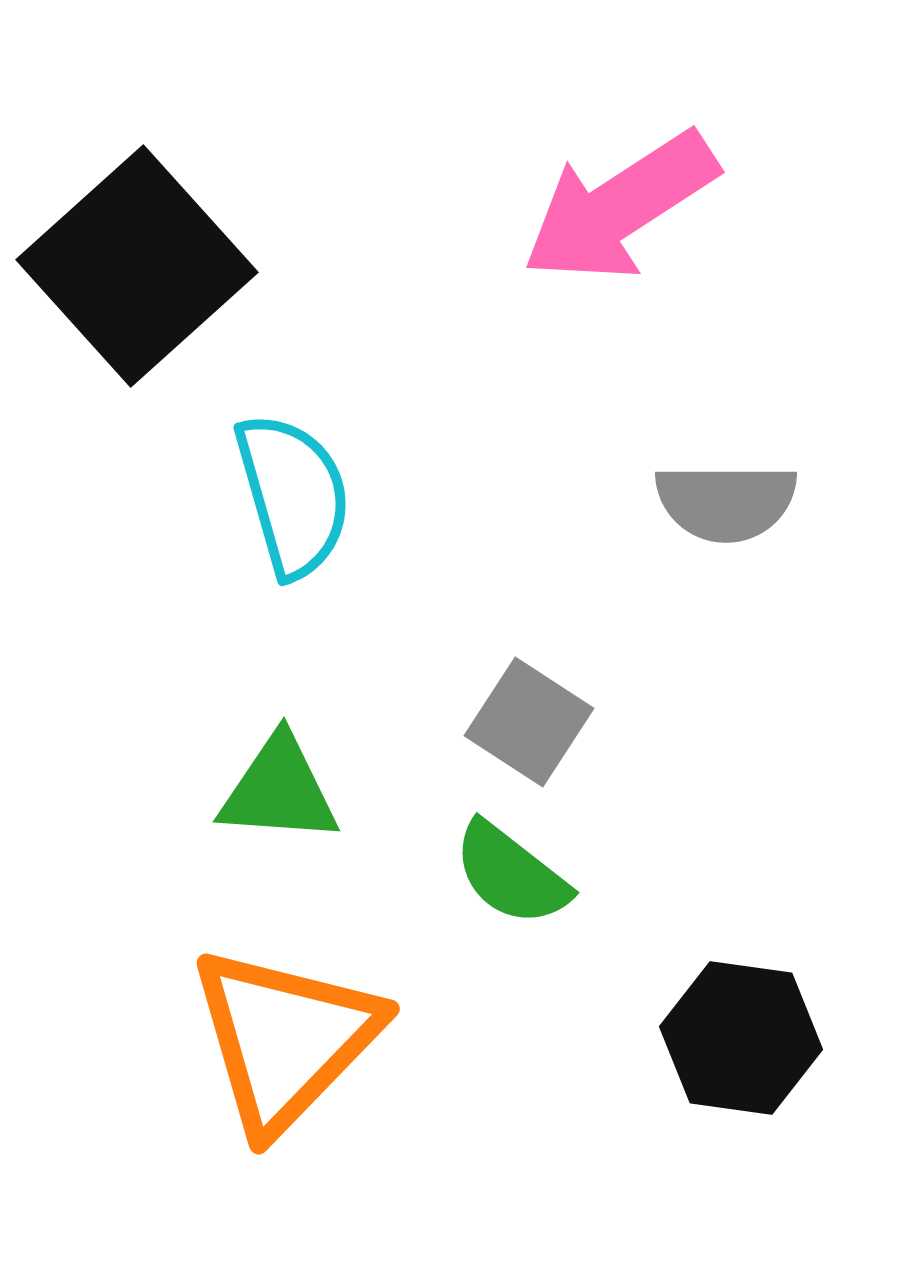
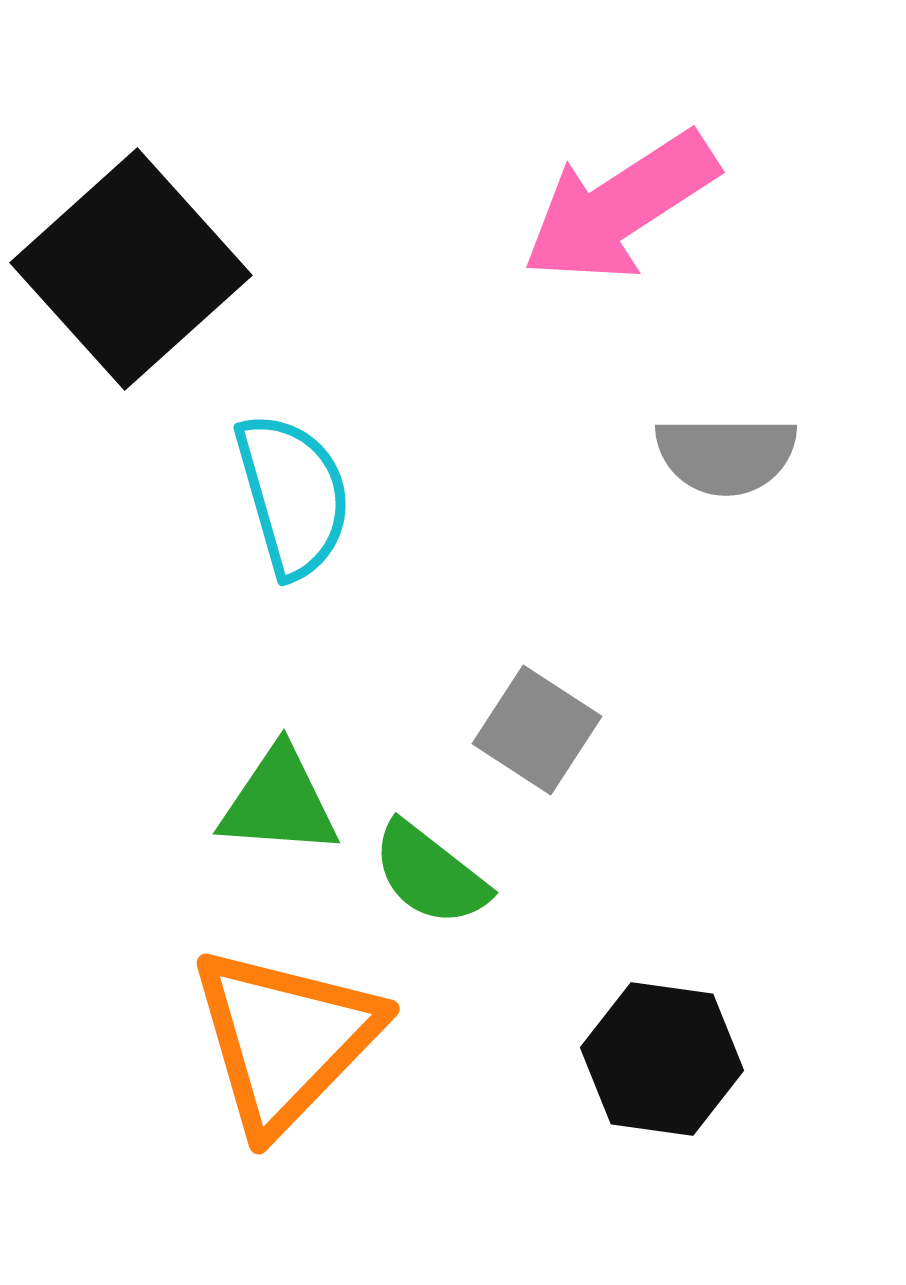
black square: moved 6 px left, 3 px down
gray semicircle: moved 47 px up
gray square: moved 8 px right, 8 px down
green triangle: moved 12 px down
green semicircle: moved 81 px left
black hexagon: moved 79 px left, 21 px down
